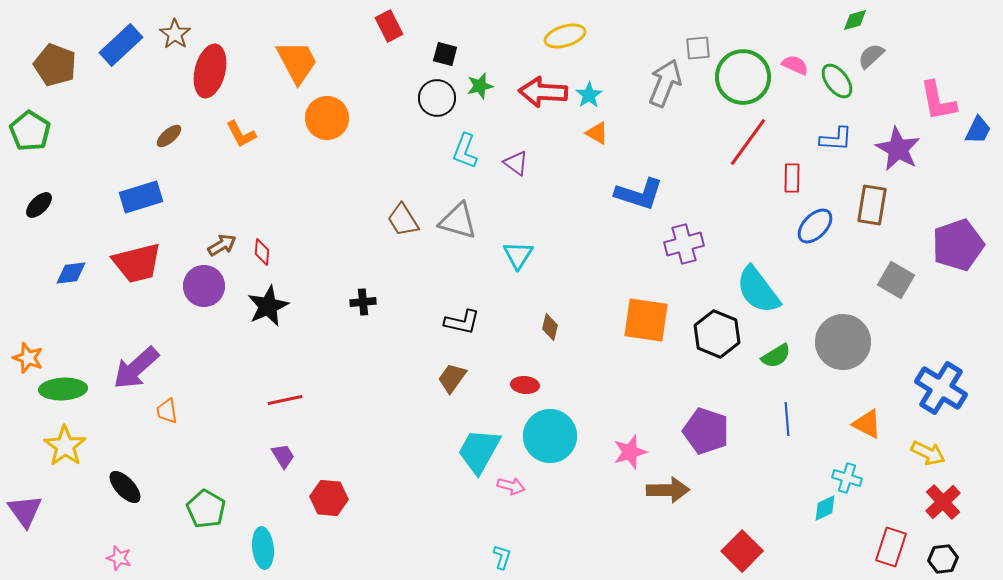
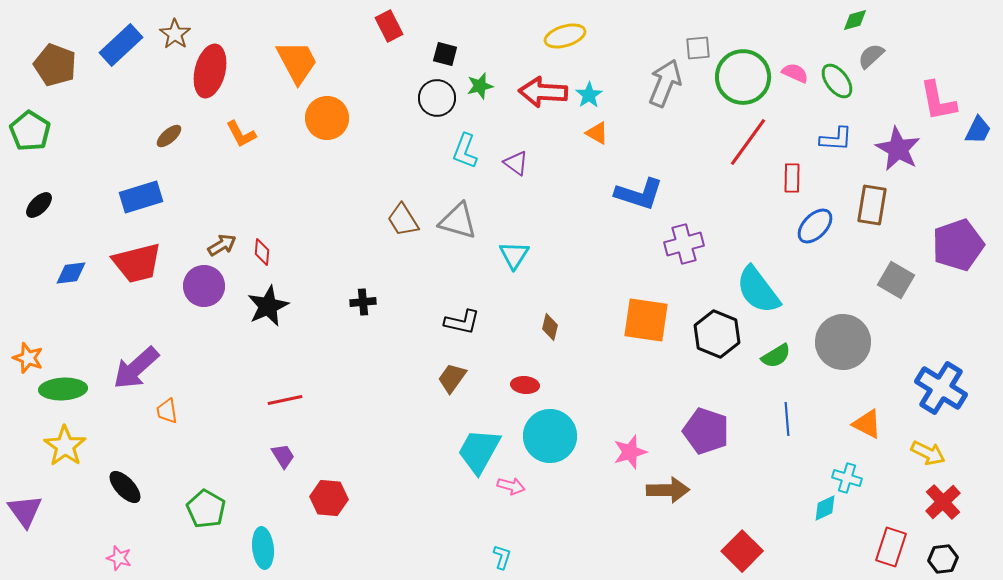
pink semicircle at (795, 65): moved 8 px down
cyan triangle at (518, 255): moved 4 px left
